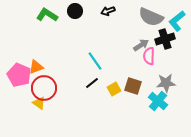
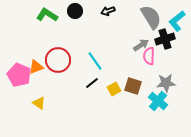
gray semicircle: rotated 145 degrees counterclockwise
red circle: moved 14 px right, 28 px up
